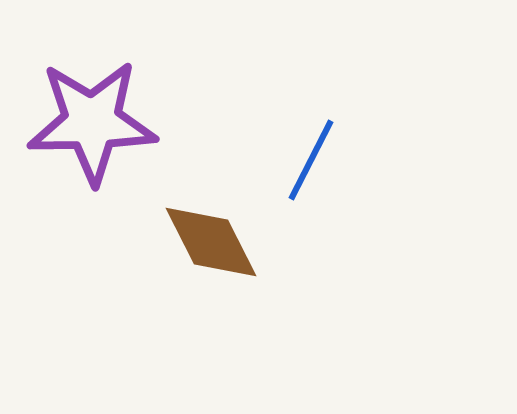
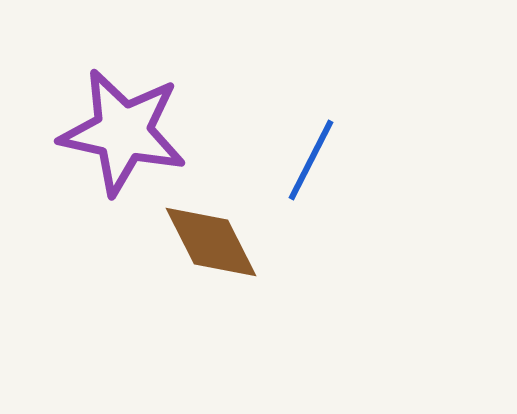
purple star: moved 31 px right, 10 px down; rotated 13 degrees clockwise
